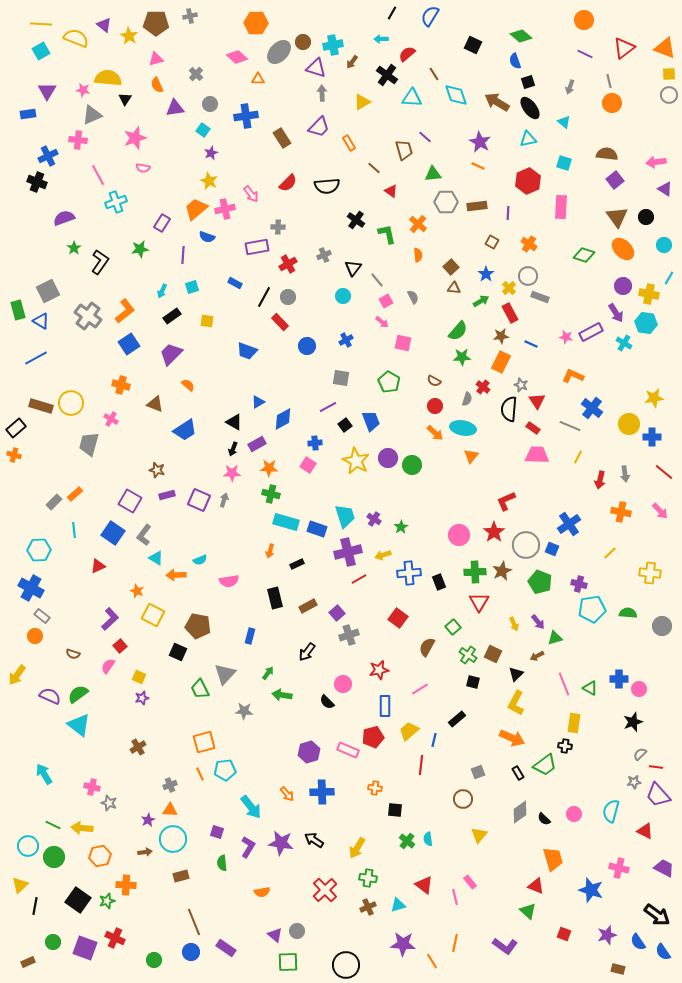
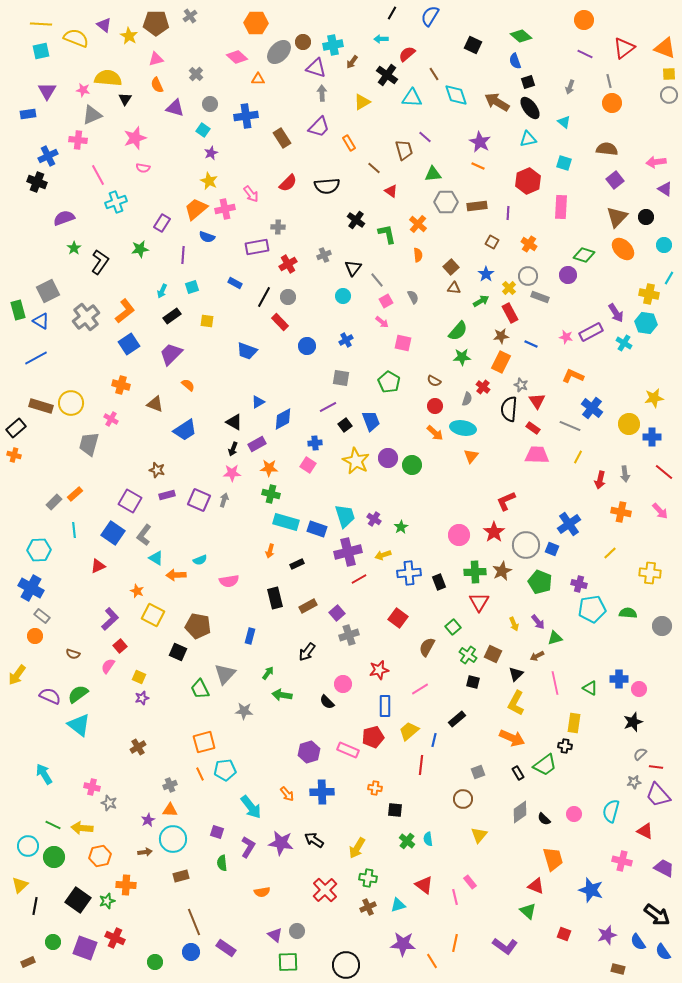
gray cross at (190, 16): rotated 24 degrees counterclockwise
cyan square at (41, 51): rotated 18 degrees clockwise
purple triangle at (175, 108): rotated 24 degrees clockwise
brown semicircle at (607, 154): moved 5 px up
brown triangle at (617, 217): rotated 20 degrees clockwise
purple circle at (623, 286): moved 55 px left, 11 px up
gray cross at (88, 316): moved 2 px left, 1 px down; rotated 16 degrees clockwise
pink line at (564, 684): moved 9 px left, 1 px up; rotated 10 degrees clockwise
pink cross at (619, 868): moved 3 px right, 7 px up
green circle at (154, 960): moved 1 px right, 2 px down
